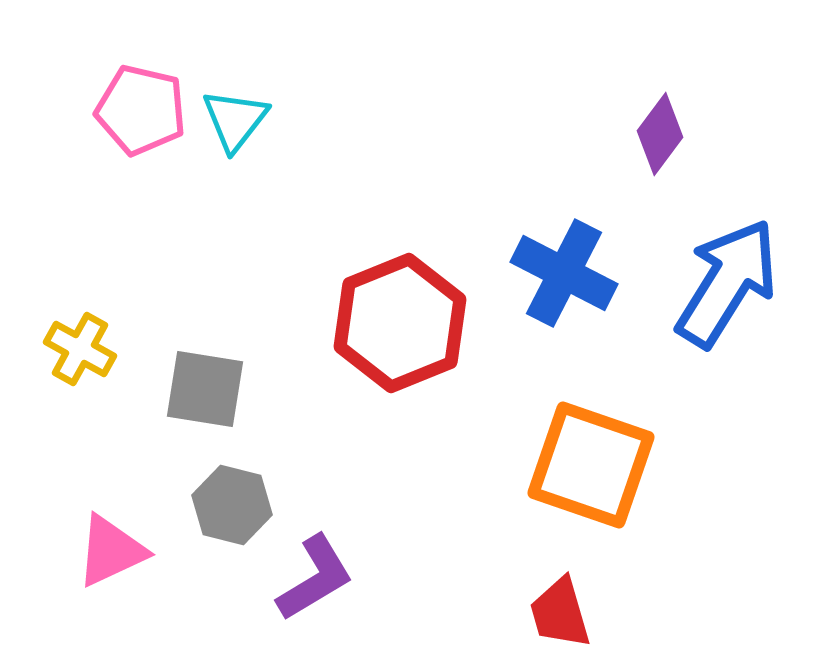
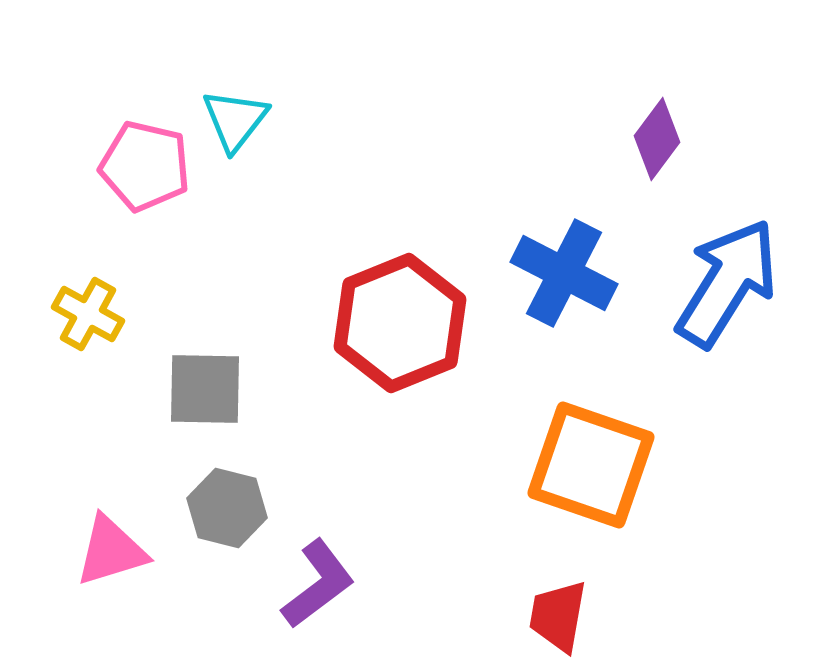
pink pentagon: moved 4 px right, 56 px down
purple diamond: moved 3 px left, 5 px down
yellow cross: moved 8 px right, 35 px up
gray square: rotated 8 degrees counterclockwise
gray hexagon: moved 5 px left, 3 px down
pink triangle: rotated 8 degrees clockwise
purple L-shape: moved 3 px right, 6 px down; rotated 6 degrees counterclockwise
red trapezoid: moved 2 px left, 3 px down; rotated 26 degrees clockwise
